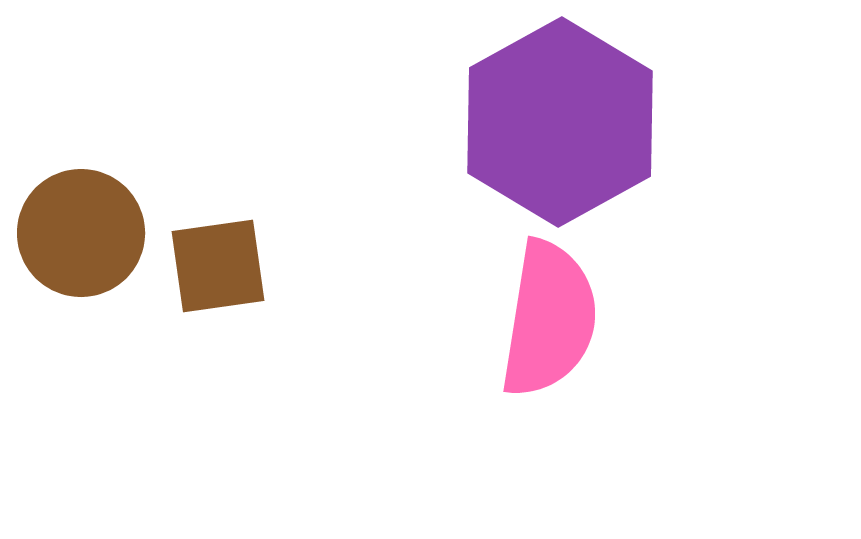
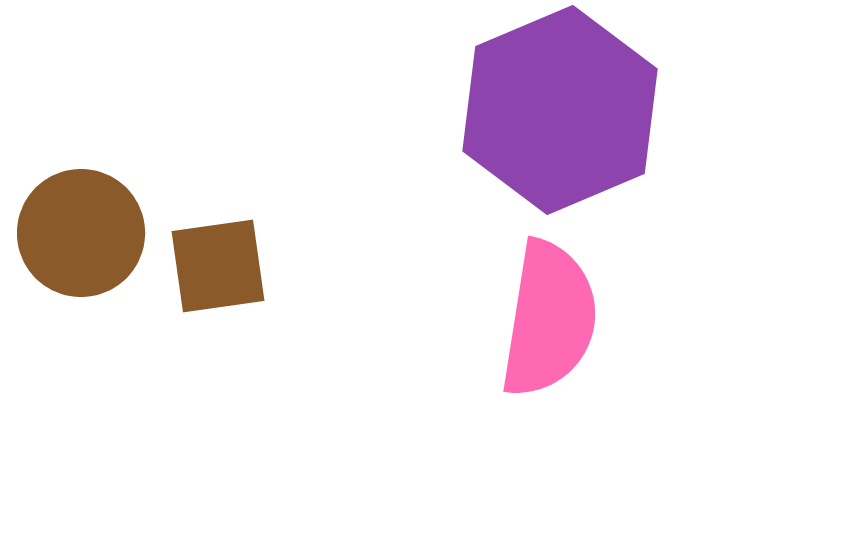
purple hexagon: moved 12 px up; rotated 6 degrees clockwise
